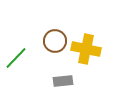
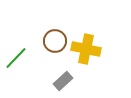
gray rectangle: rotated 36 degrees counterclockwise
